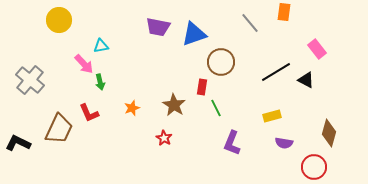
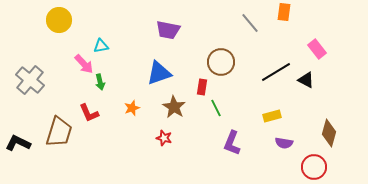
purple trapezoid: moved 10 px right, 3 px down
blue triangle: moved 35 px left, 39 px down
brown star: moved 2 px down
brown trapezoid: moved 3 px down; rotated 8 degrees counterclockwise
red star: rotated 14 degrees counterclockwise
